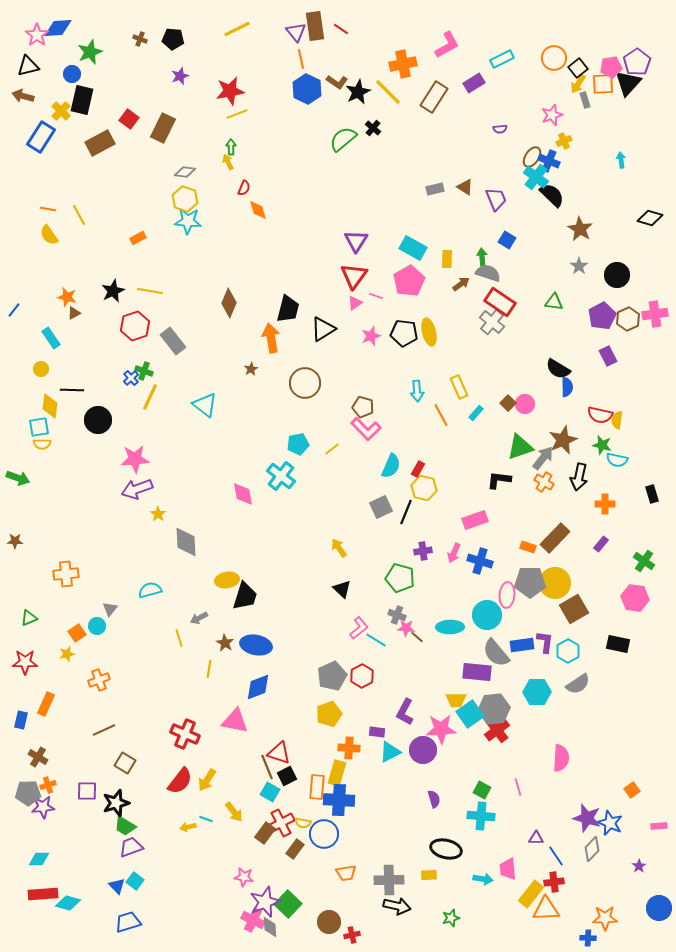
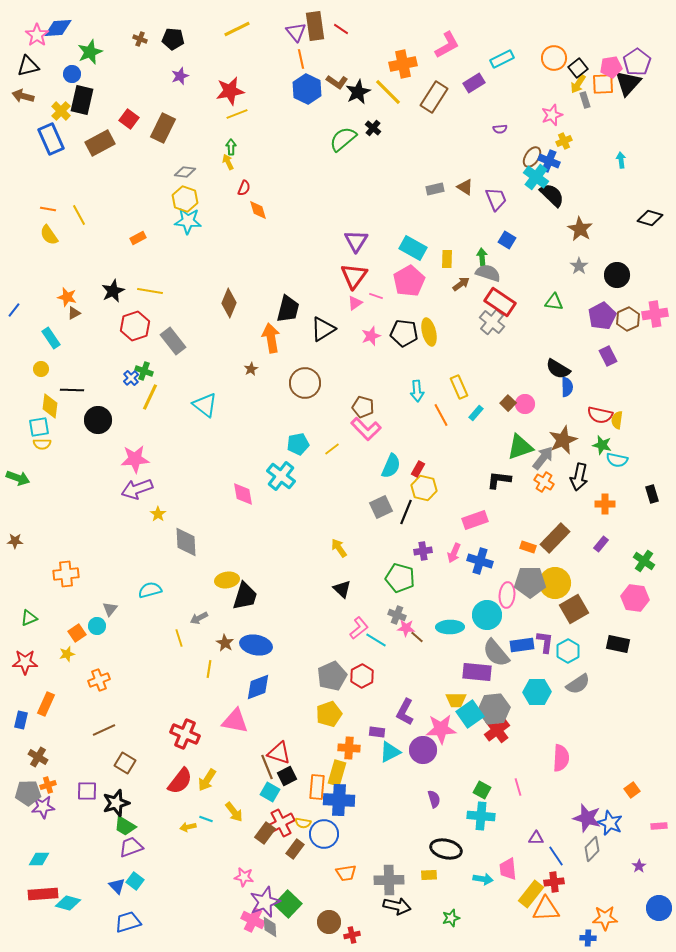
blue rectangle at (41, 137): moved 10 px right, 2 px down; rotated 56 degrees counterclockwise
